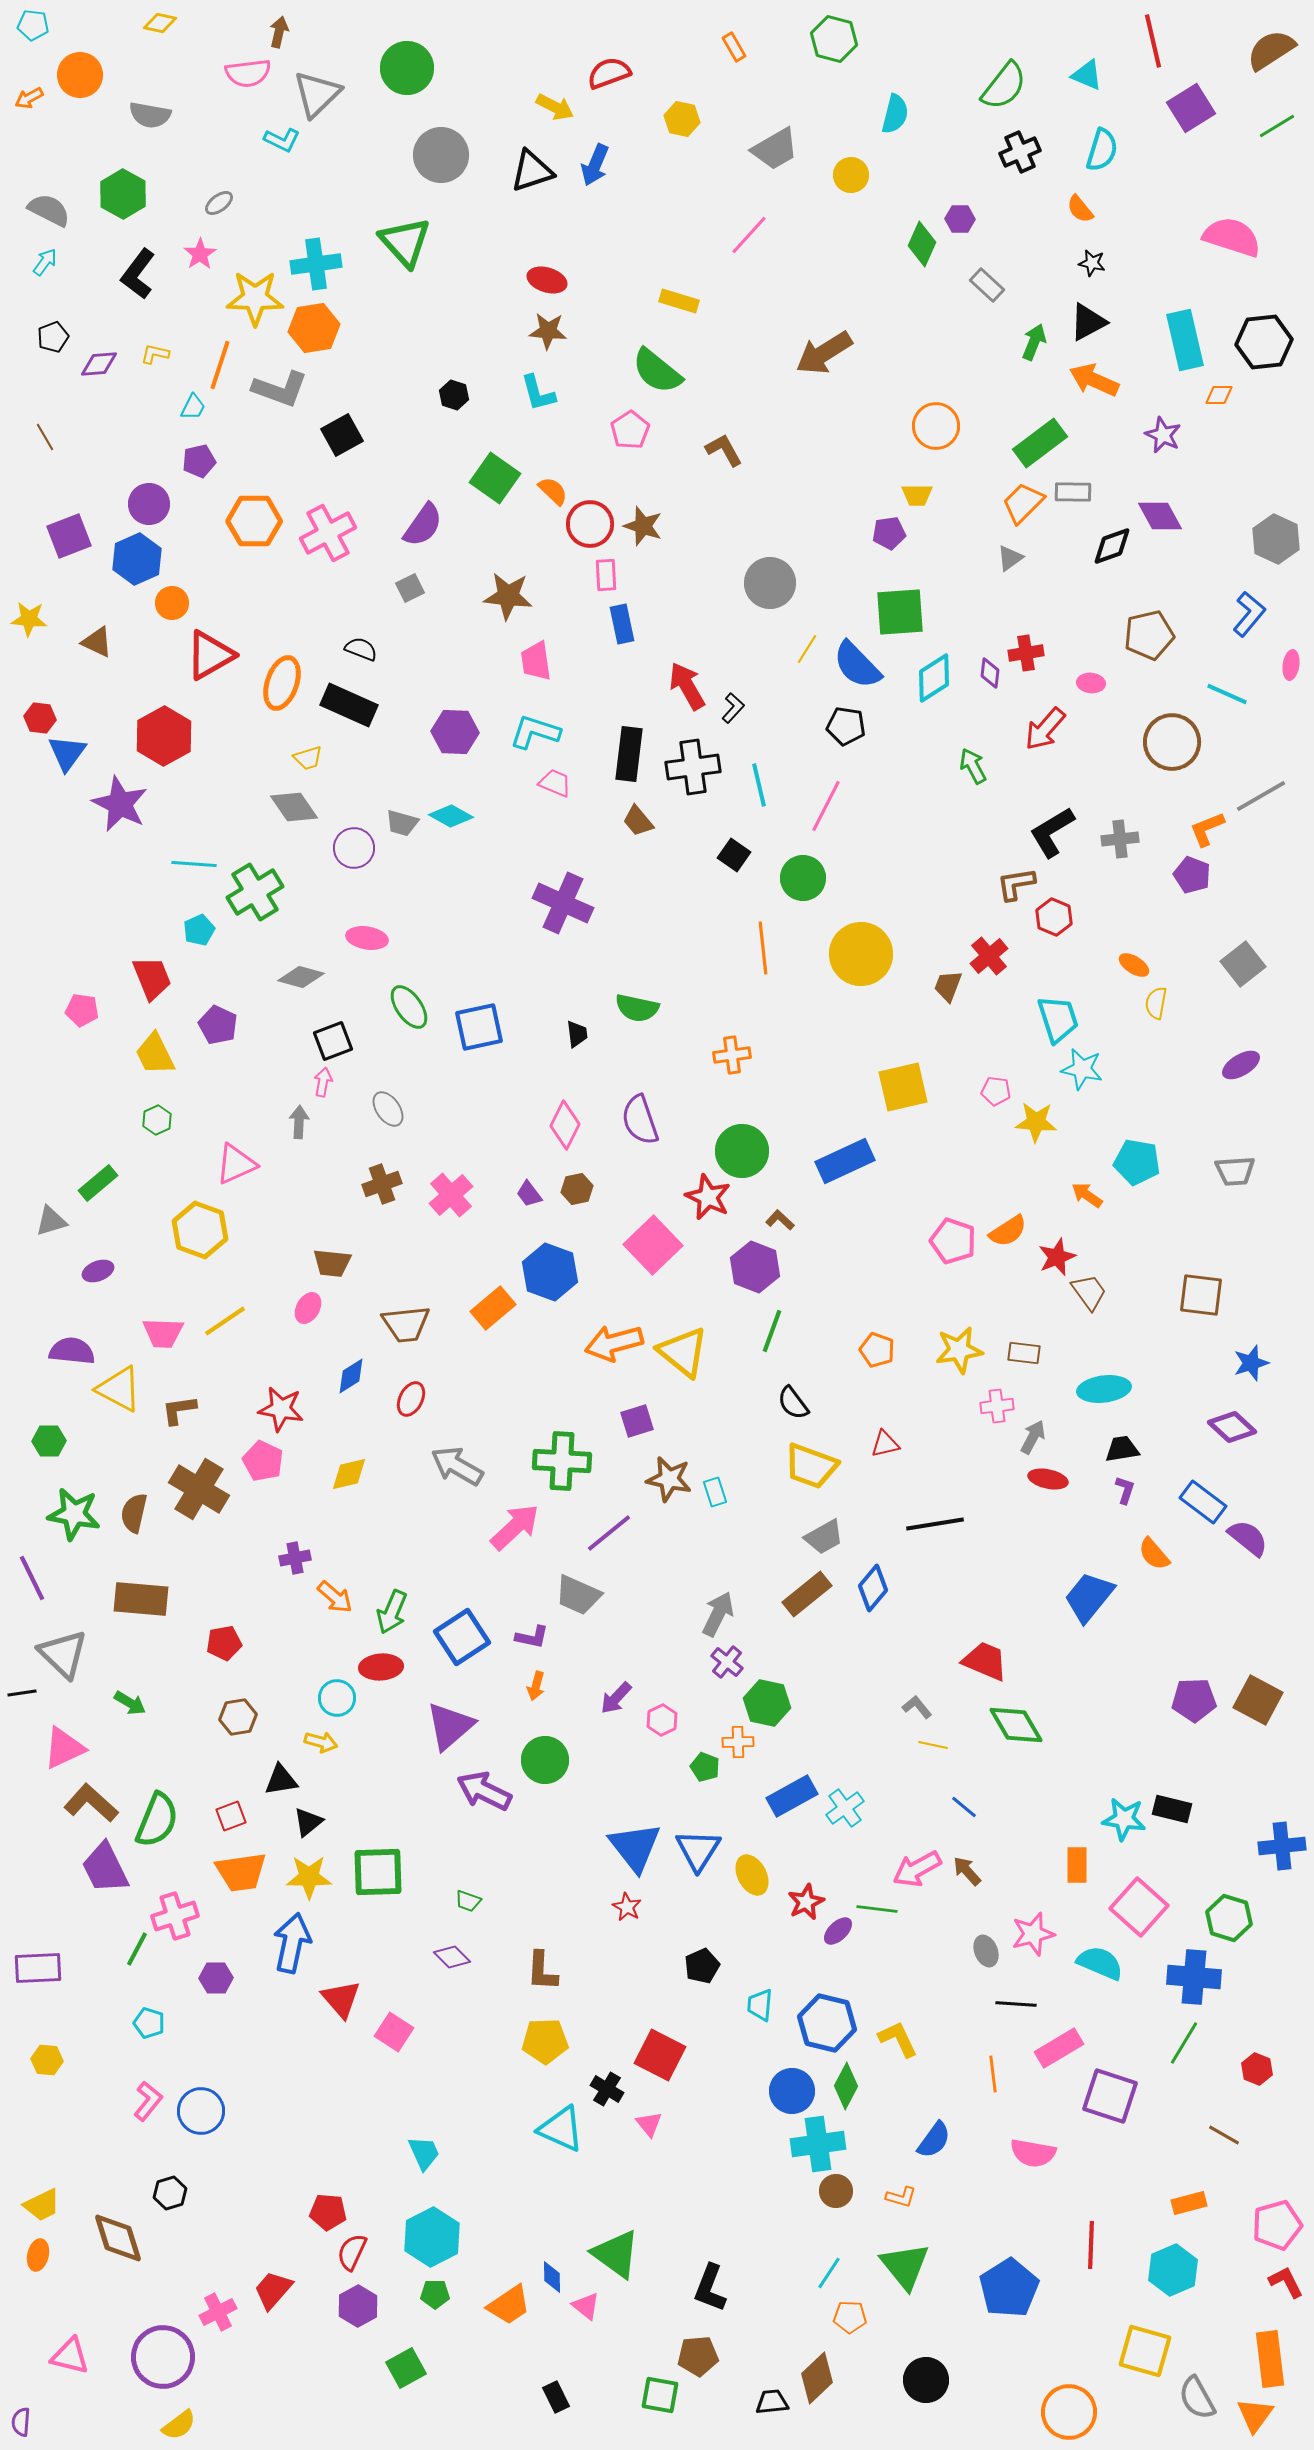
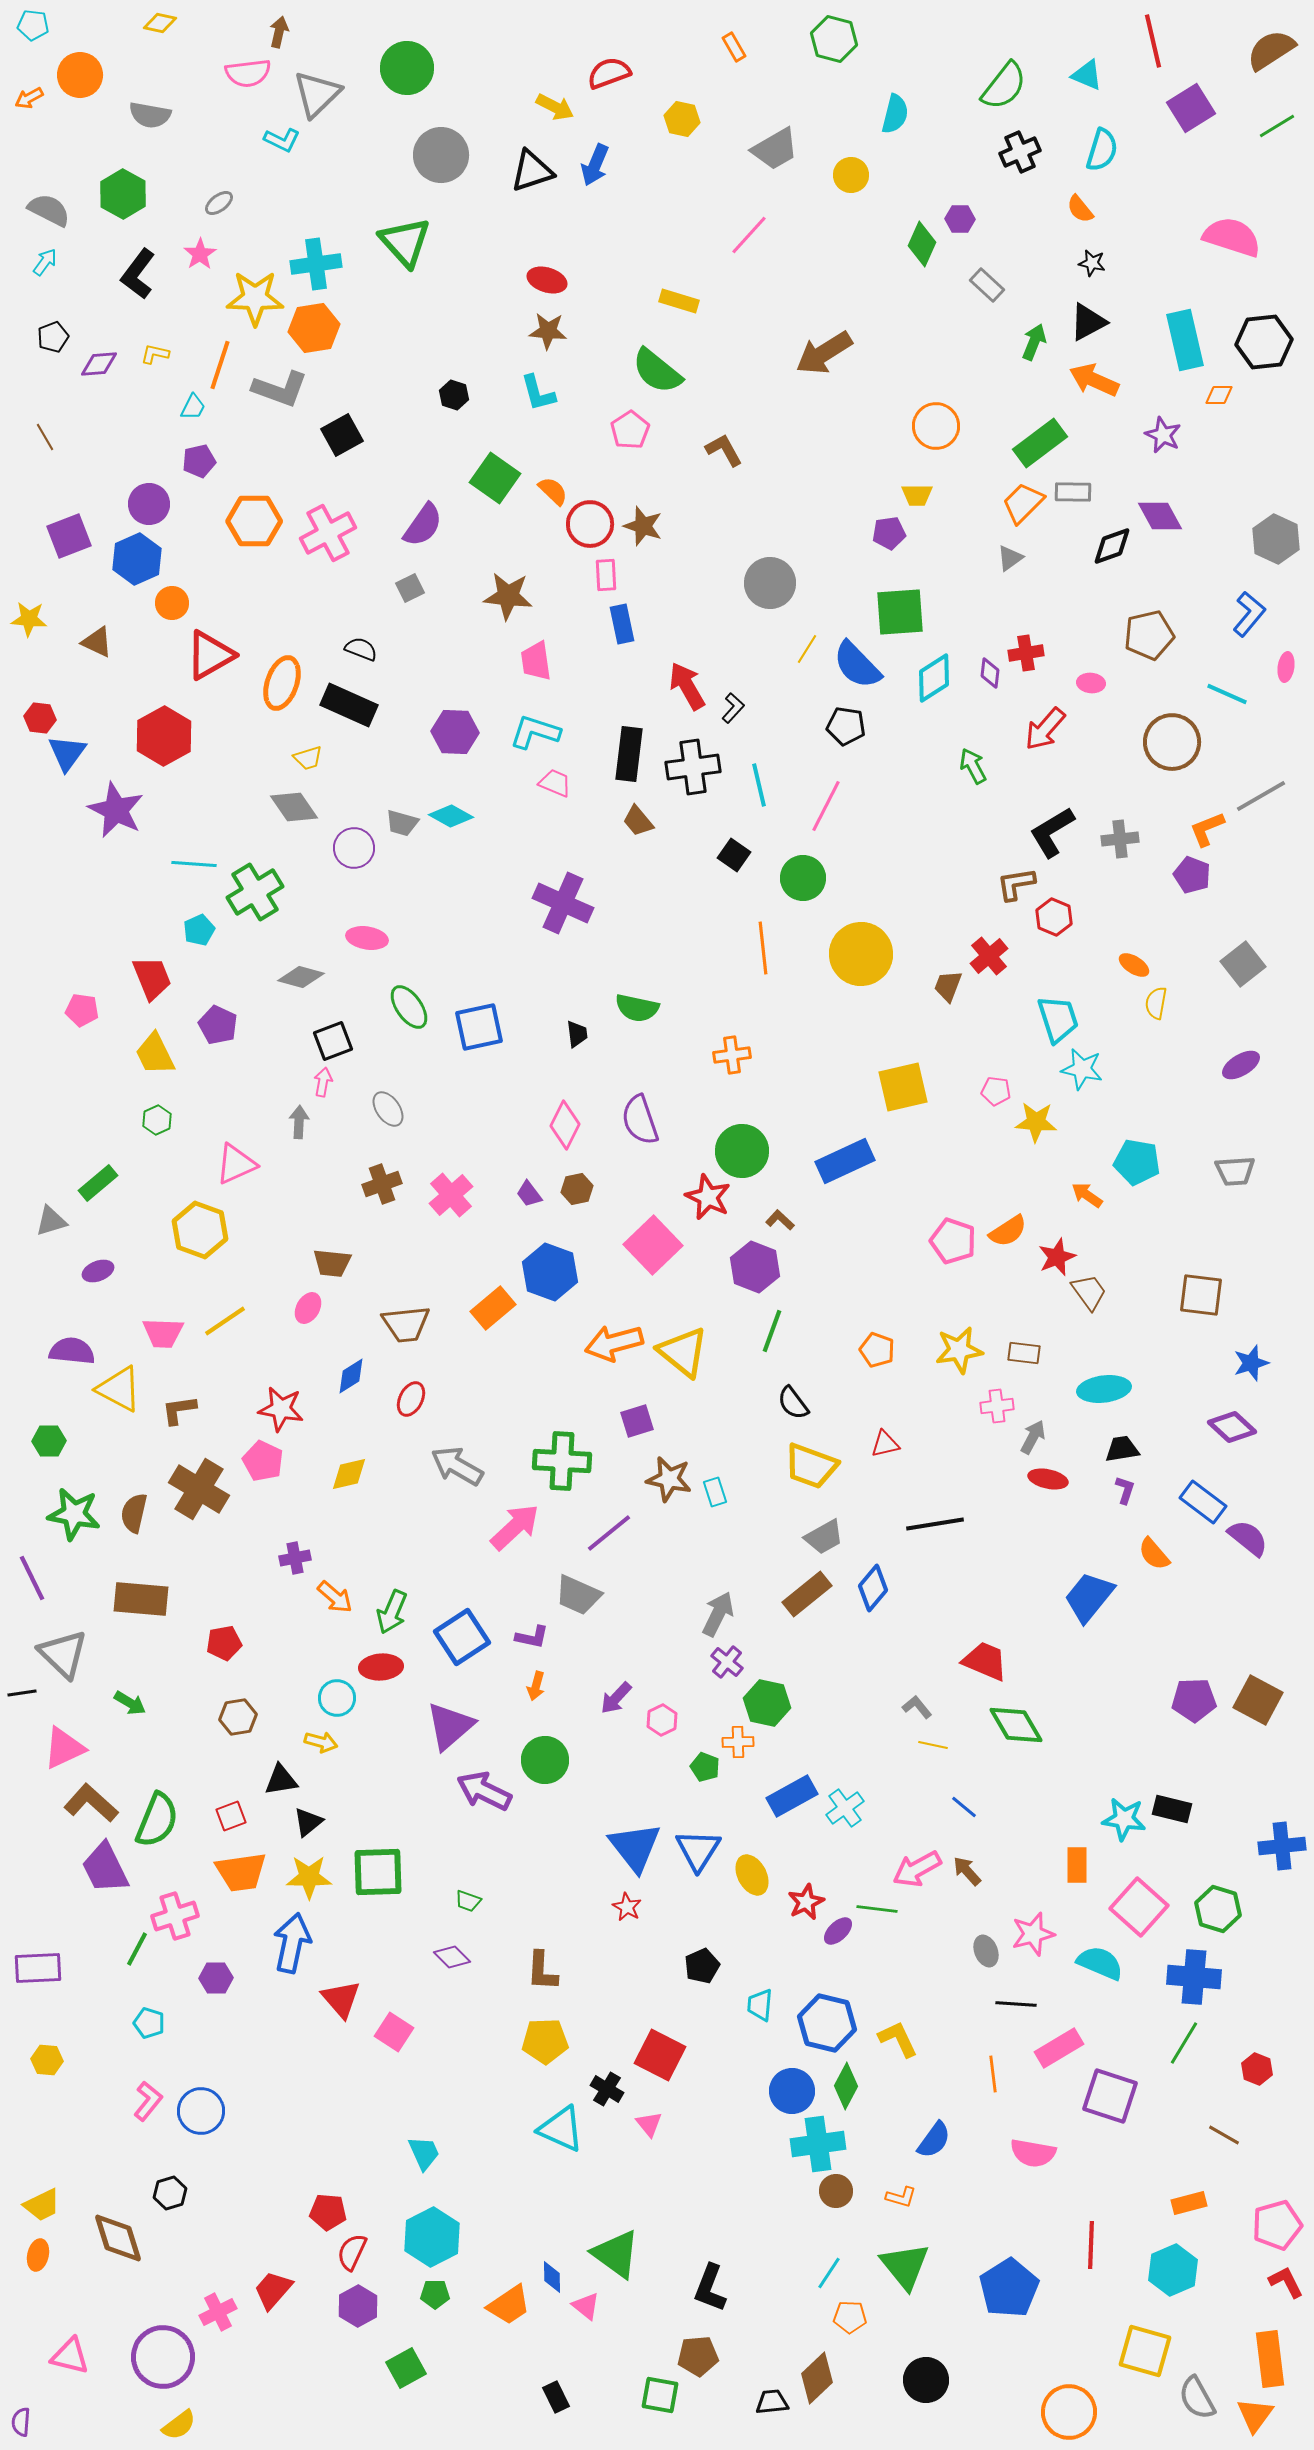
pink ellipse at (1291, 665): moved 5 px left, 2 px down
purple star at (120, 804): moved 4 px left, 6 px down
green hexagon at (1229, 1918): moved 11 px left, 9 px up
